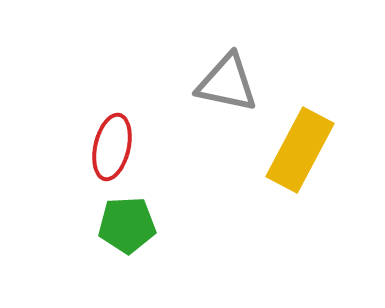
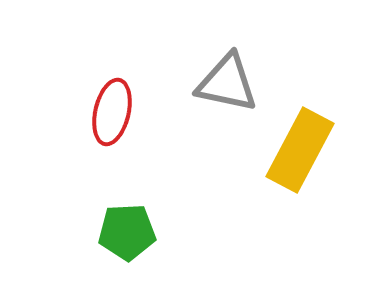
red ellipse: moved 35 px up
green pentagon: moved 7 px down
